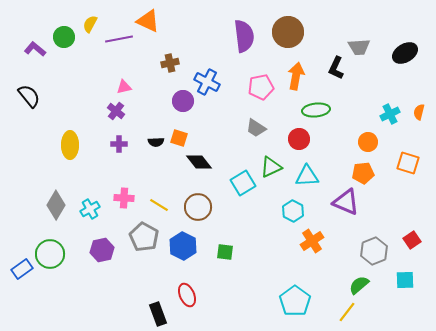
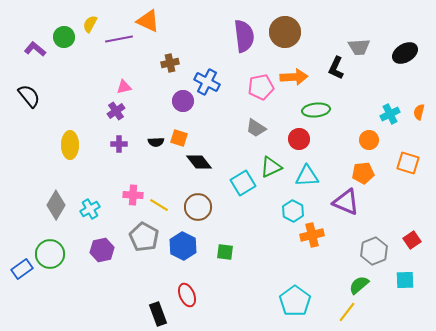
brown circle at (288, 32): moved 3 px left
orange arrow at (296, 76): moved 2 px left, 1 px down; rotated 76 degrees clockwise
purple cross at (116, 111): rotated 18 degrees clockwise
orange circle at (368, 142): moved 1 px right, 2 px up
pink cross at (124, 198): moved 9 px right, 3 px up
orange cross at (312, 241): moved 6 px up; rotated 20 degrees clockwise
